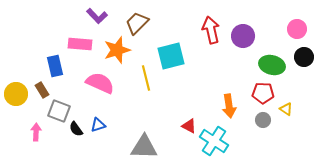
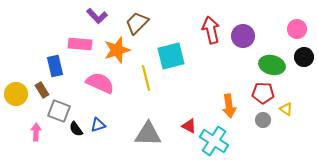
gray triangle: moved 4 px right, 13 px up
